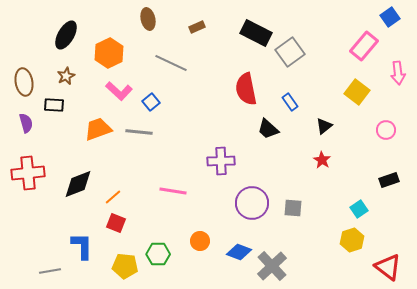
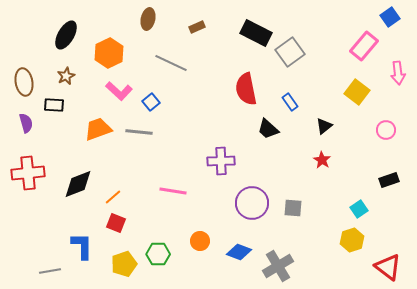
brown ellipse at (148, 19): rotated 25 degrees clockwise
yellow pentagon at (125, 266): moved 1 px left, 2 px up; rotated 25 degrees counterclockwise
gray cross at (272, 266): moved 6 px right; rotated 12 degrees clockwise
